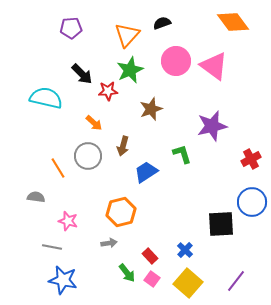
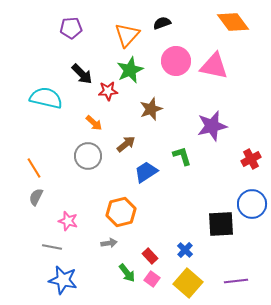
pink triangle: rotated 24 degrees counterclockwise
brown arrow: moved 3 px right, 2 px up; rotated 144 degrees counterclockwise
green L-shape: moved 2 px down
orange line: moved 24 px left
gray semicircle: rotated 72 degrees counterclockwise
blue circle: moved 2 px down
purple line: rotated 45 degrees clockwise
